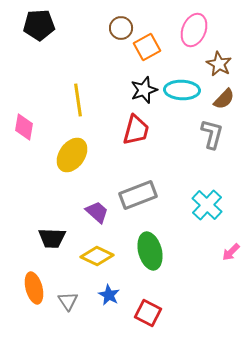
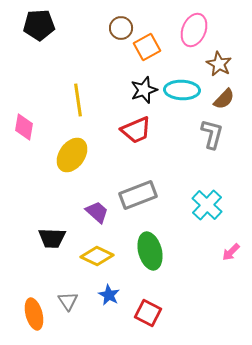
red trapezoid: rotated 52 degrees clockwise
orange ellipse: moved 26 px down
